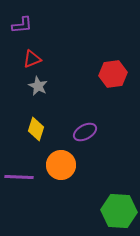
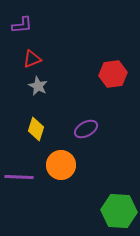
purple ellipse: moved 1 px right, 3 px up
